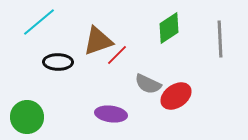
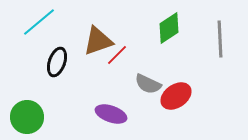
black ellipse: moved 1 px left; rotated 72 degrees counterclockwise
purple ellipse: rotated 12 degrees clockwise
